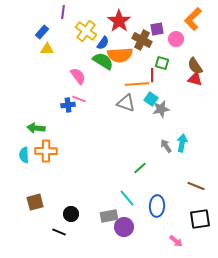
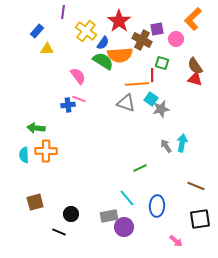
blue rectangle: moved 5 px left, 1 px up
green line: rotated 16 degrees clockwise
